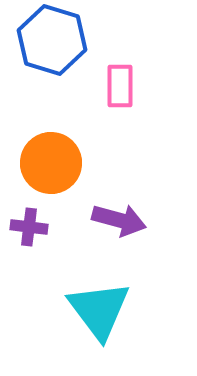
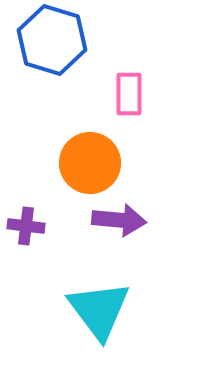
pink rectangle: moved 9 px right, 8 px down
orange circle: moved 39 px right
purple arrow: rotated 10 degrees counterclockwise
purple cross: moved 3 px left, 1 px up
